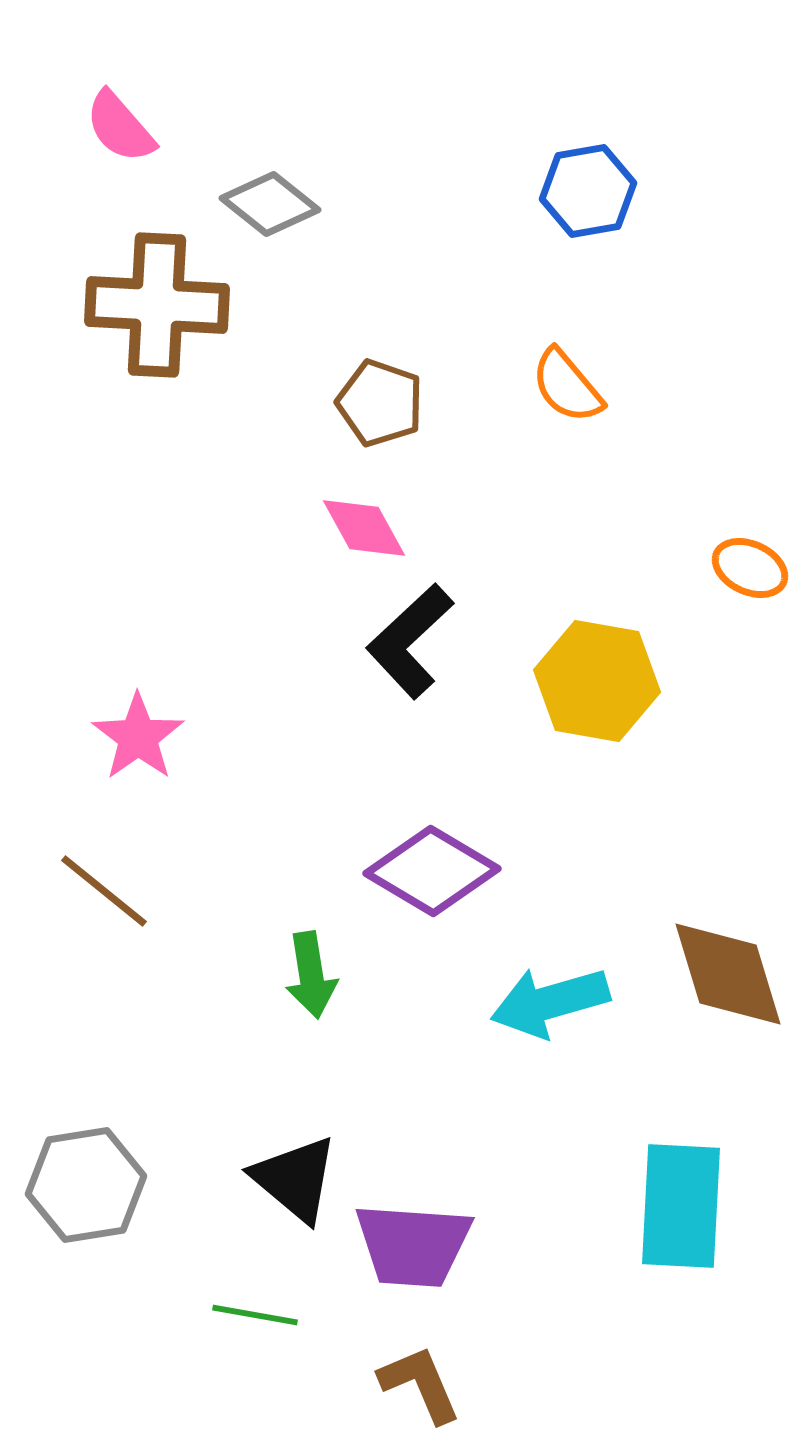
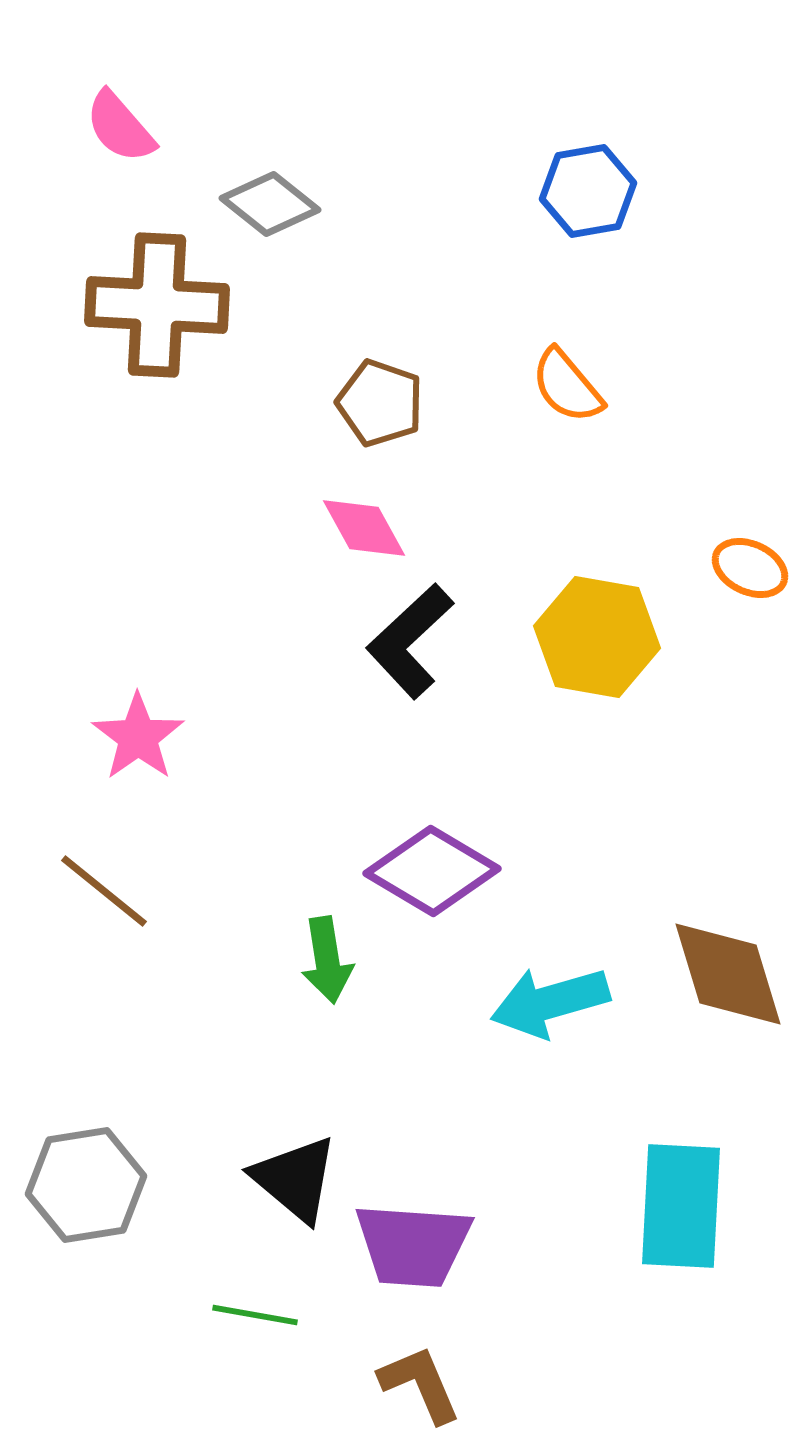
yellow hexagon: moved 44 px up
green arrow: moved 16 px right, 15 px up
